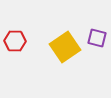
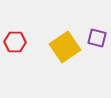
red hexagon: moved 1 px down
